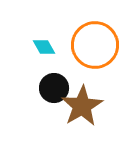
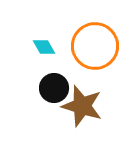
orange circle: moved 1 px down
brown star: rotated 24 degrees counterclockwise
